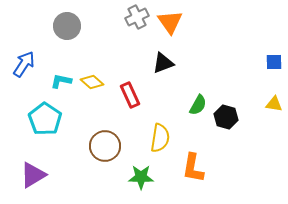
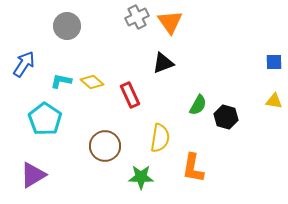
yellow triangle: moved 3 px up
